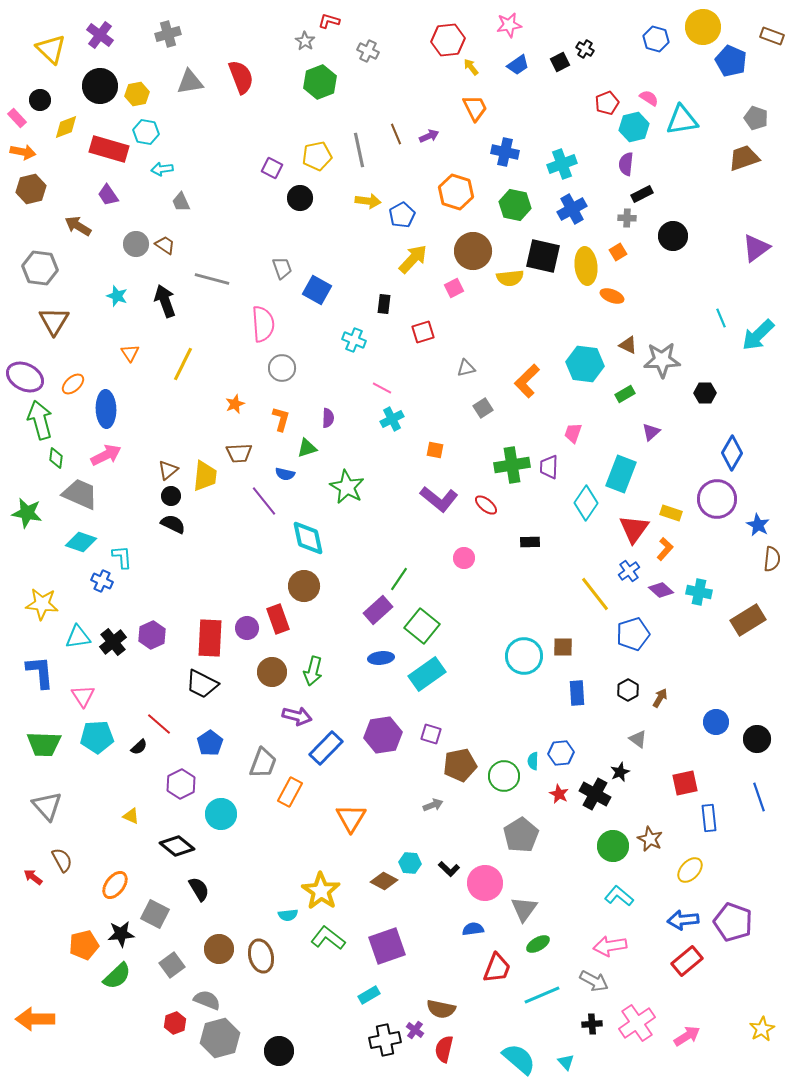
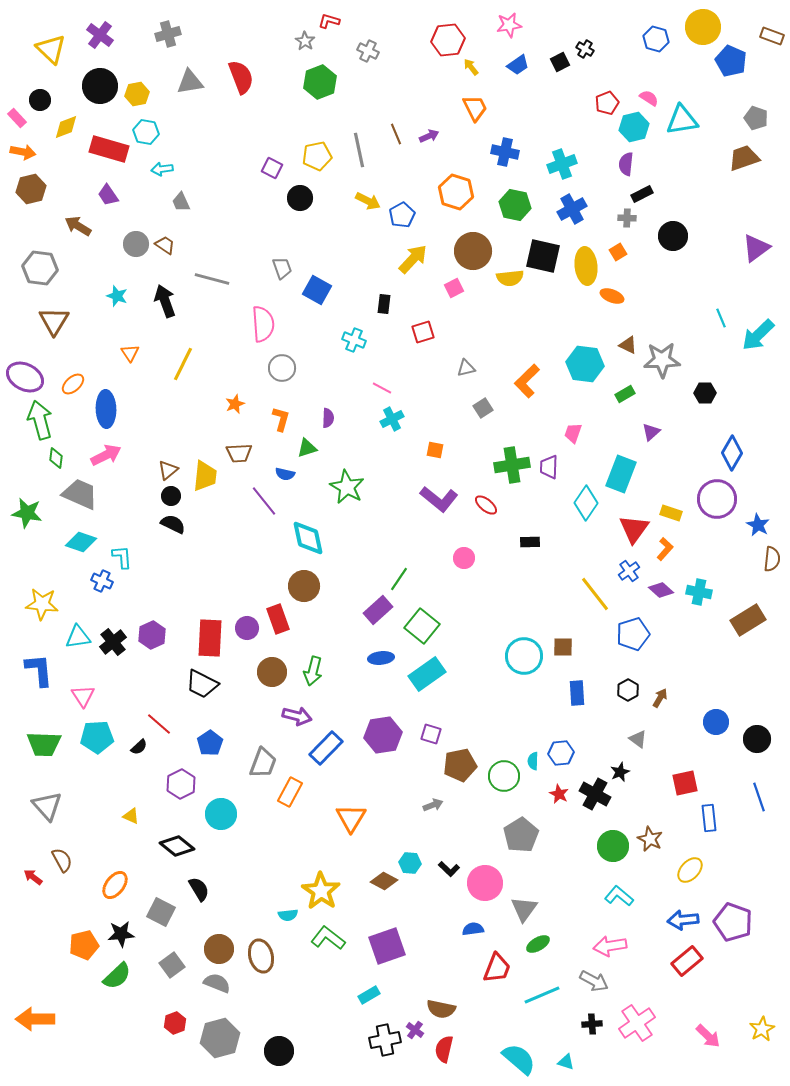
yellow arrow at (368, 201): rotated 20 degrees clockwise
blue L-shape at (40, 672): moved 1 px left, 2 px up
gray square at (155, 914): moved 6 px right, 2 px up
gray semicircle at (207, 1000): moved 10 px right, 17 px up
pink arrow at (687, 1036): moved 21 px right; rotated 76 degrees clockwise
cyan triangle at (566, 1062): rotated 30 degrees counterclockwise
